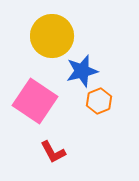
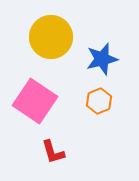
yellow circle: moved 1 px left, 1 px down
blue star: moved 20 px right, 12 px up
red L-shape: rotated 12 degrees clockwise
